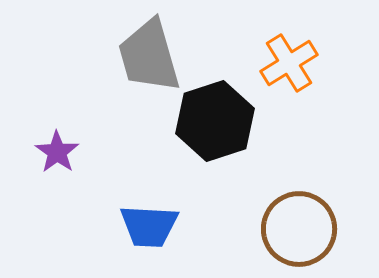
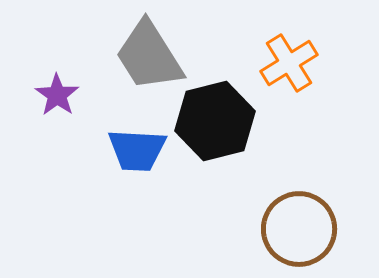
gray trapezoid: rotated 16 degrees counterclockwise
black hexagon: rotated 4 degrees clockwise
purple star: moved 57 px up
blue trapezoid: moved 12 px left, 76 px up
